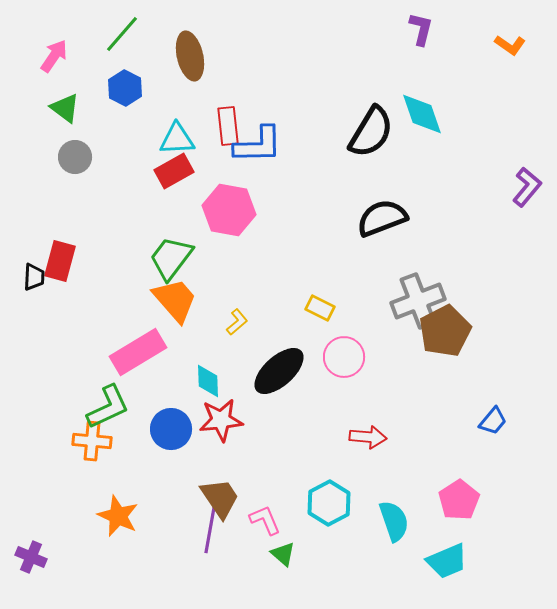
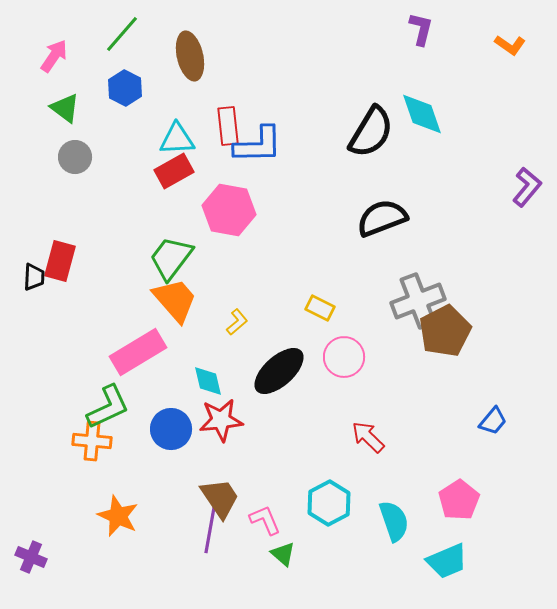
cyan diamond at (208, 381): rotated 12 degrees counterclockwise
red arrow at (368, 437): rotated 141 degrees counterclockwise
